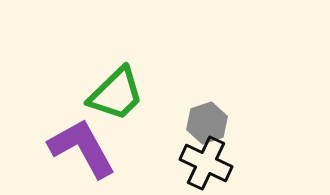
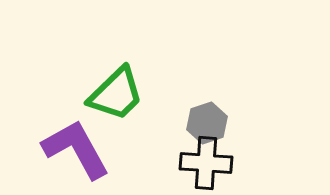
purple L-shape: moved 6 px left, 1 px down
black cross: rotated 21 degrees counterclockwise
